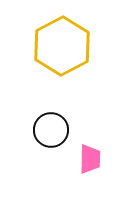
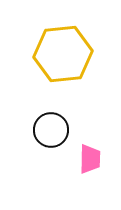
yellow hexagon: moved 1 px right, 8 px down; rotated 22 degrees clockwise
